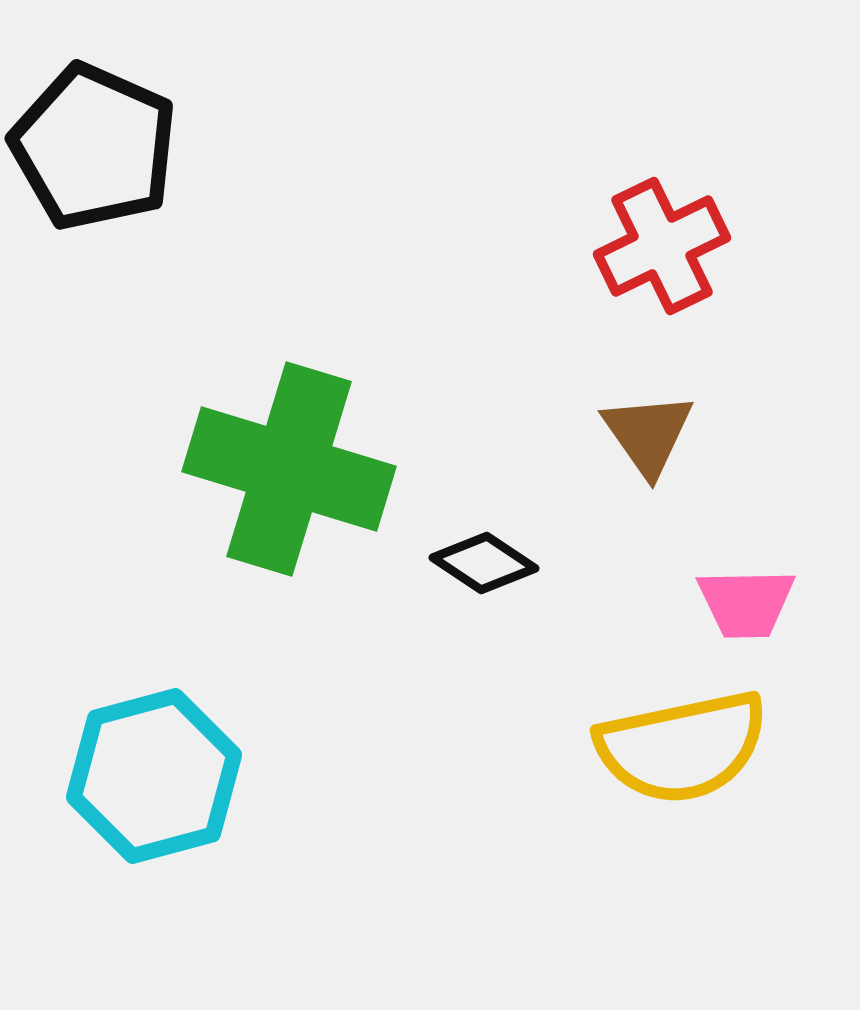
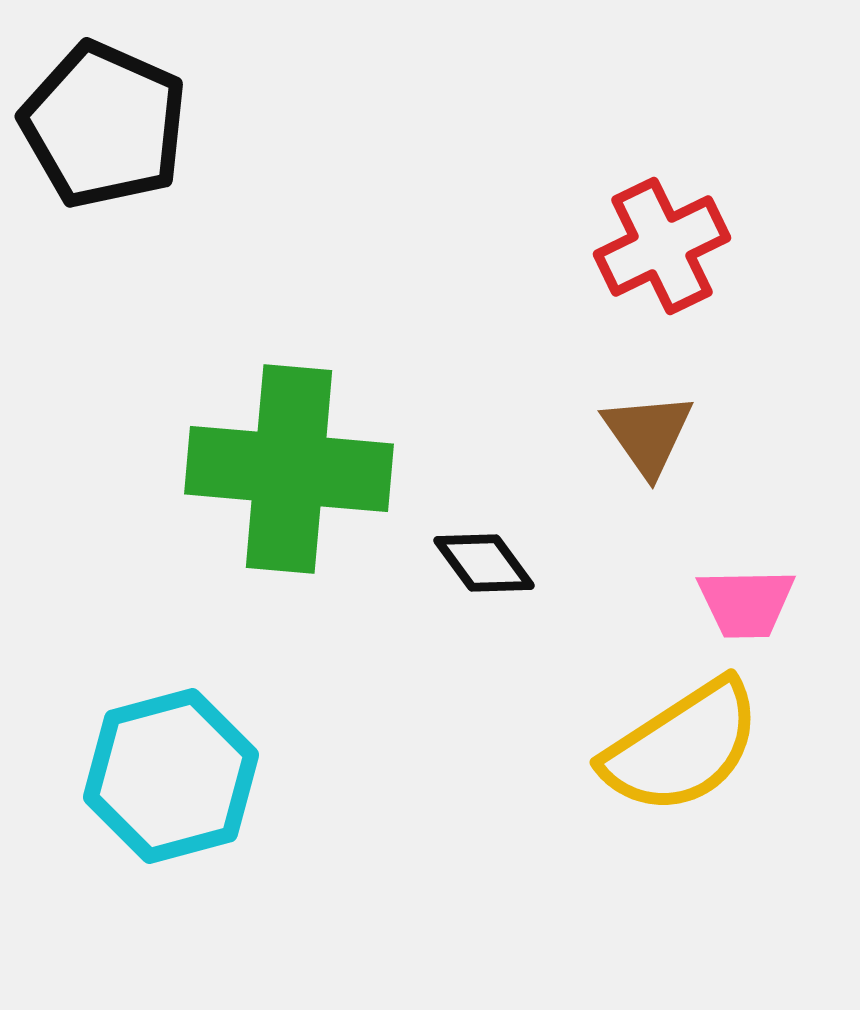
black pentagon: moved 10 px right, 22 px up
green cross: rotated 12 degrees counterclockwise
black diamond: rotated 20 degrees clockwise
yellow semicircle: rotated 21 degrees counterclockwise
cyan hexagon: moved 17 px right
